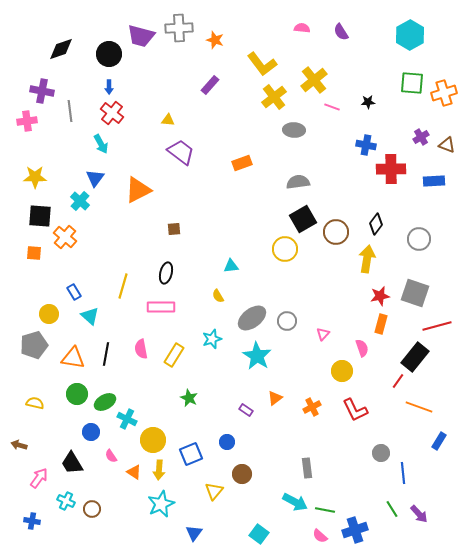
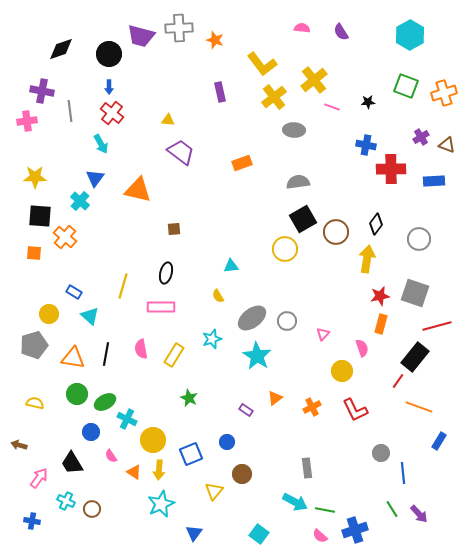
green square at (412, 83): moved 6 px left, 3 px down; rotated 15 degrees clockwise
purple rectangle at (210, 85): moved 10 px right, 7 px down; rotated 54 degrees counterclockwise
orange triangle at (138, 190): rotated 40 degrees clockwise
blue rectangle at (74, 292): rotated 28 degrees counterclockwise
